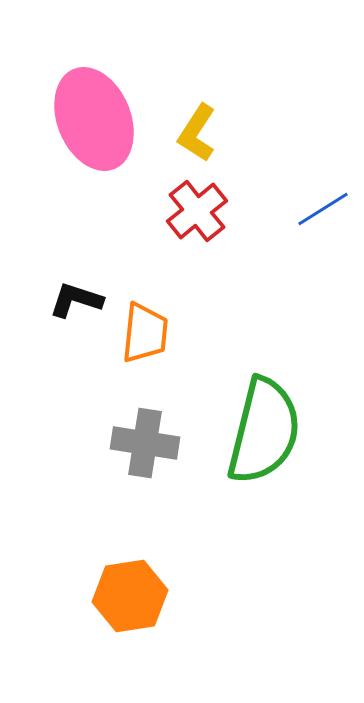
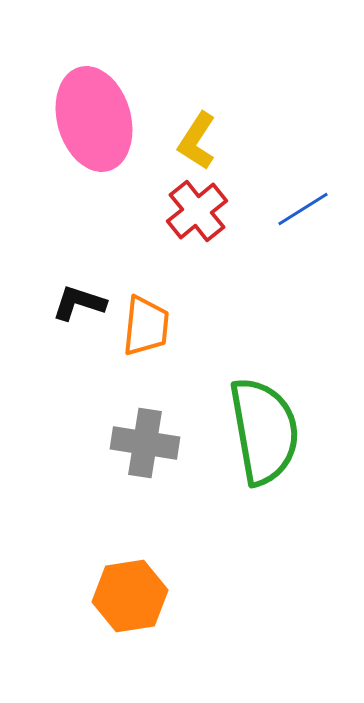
pink ellipse: rotated 6 degrees clockwise
yellow L-shape: moved 8 px down
blue line: moved 20 px left
black L-shape: moved 3 px right, 3 px down
orange trapezoid: moved 1 px right, 7 px up
green semicircle: rotated 24 degrees counterclockwise
